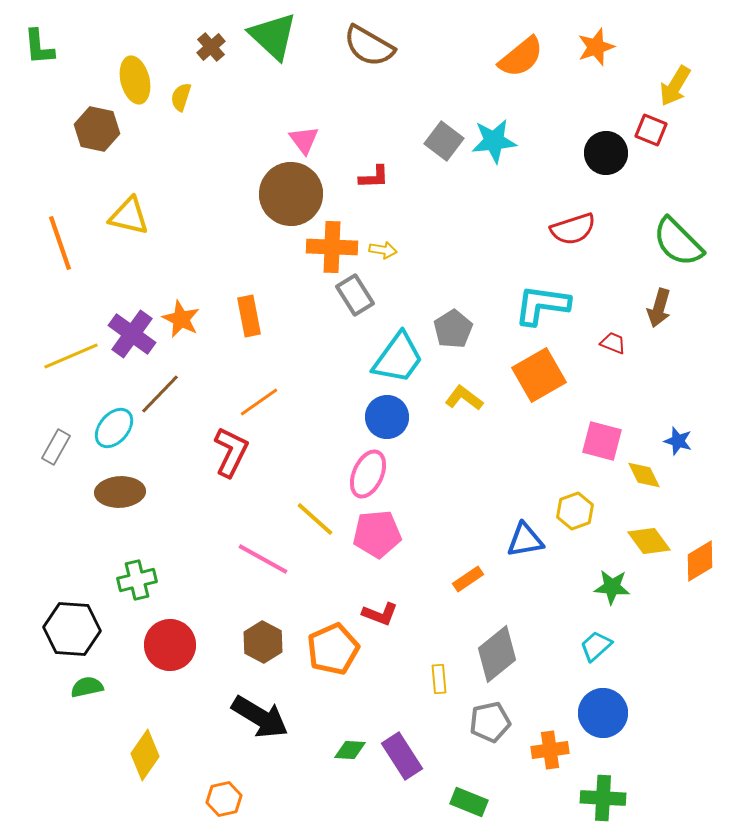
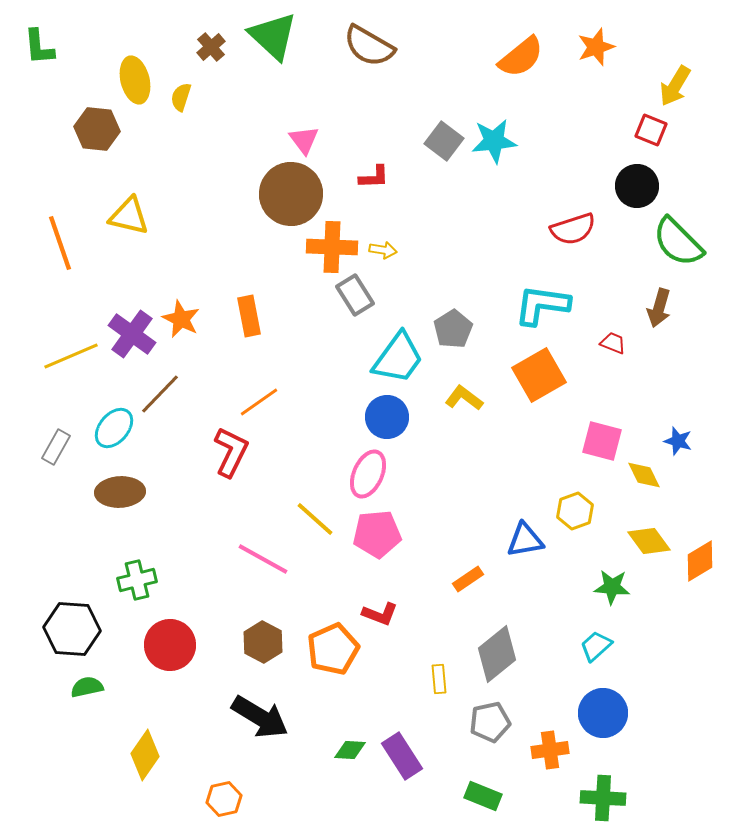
brown hexagon at (97, 129): rotated 6 degrees counterclockwise
black circle at (606, 153): moved 31 px right, 33 px down
green rectangle at (469, 802): moved 14 px right, 6 px up
